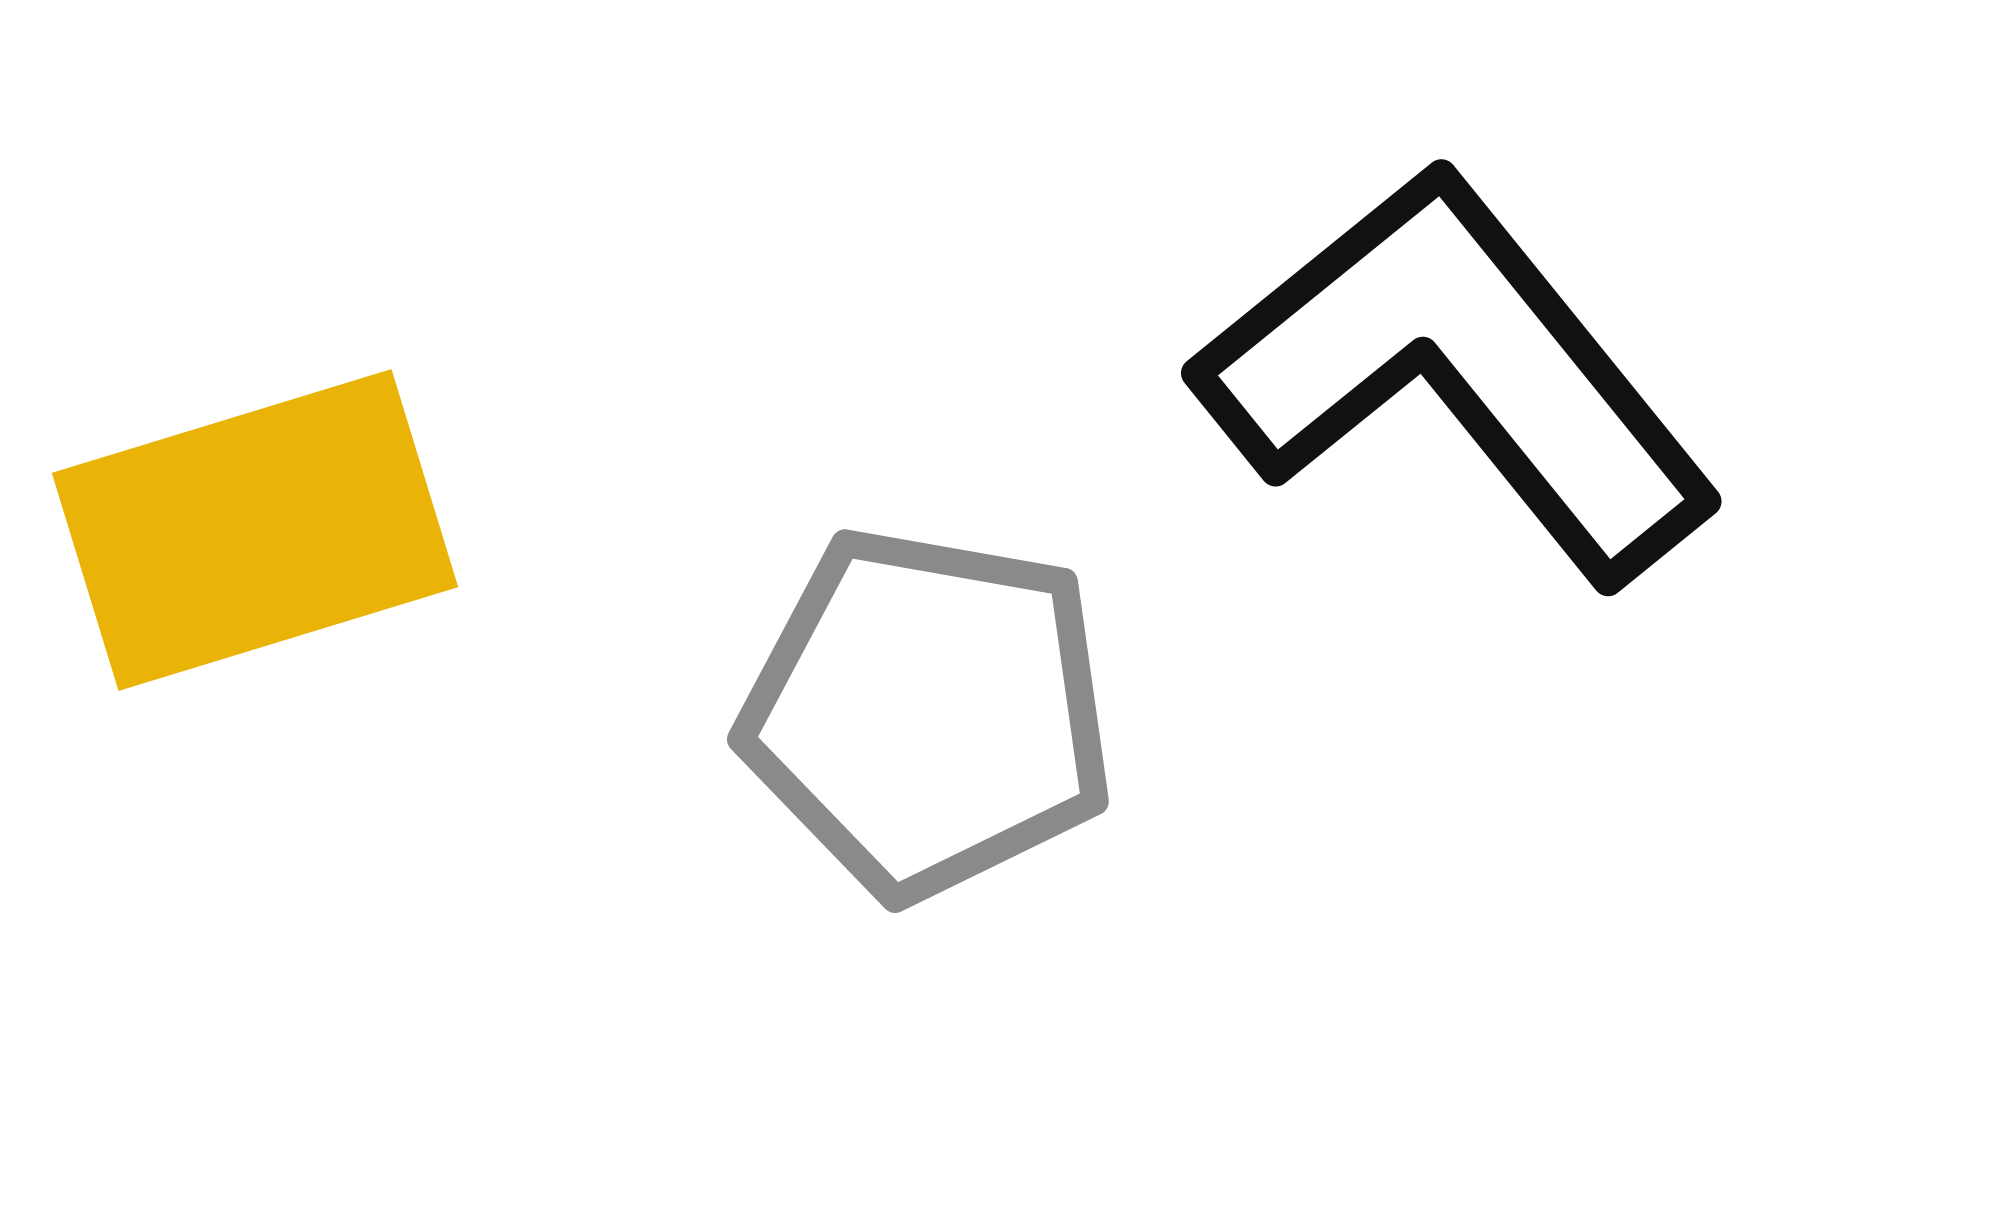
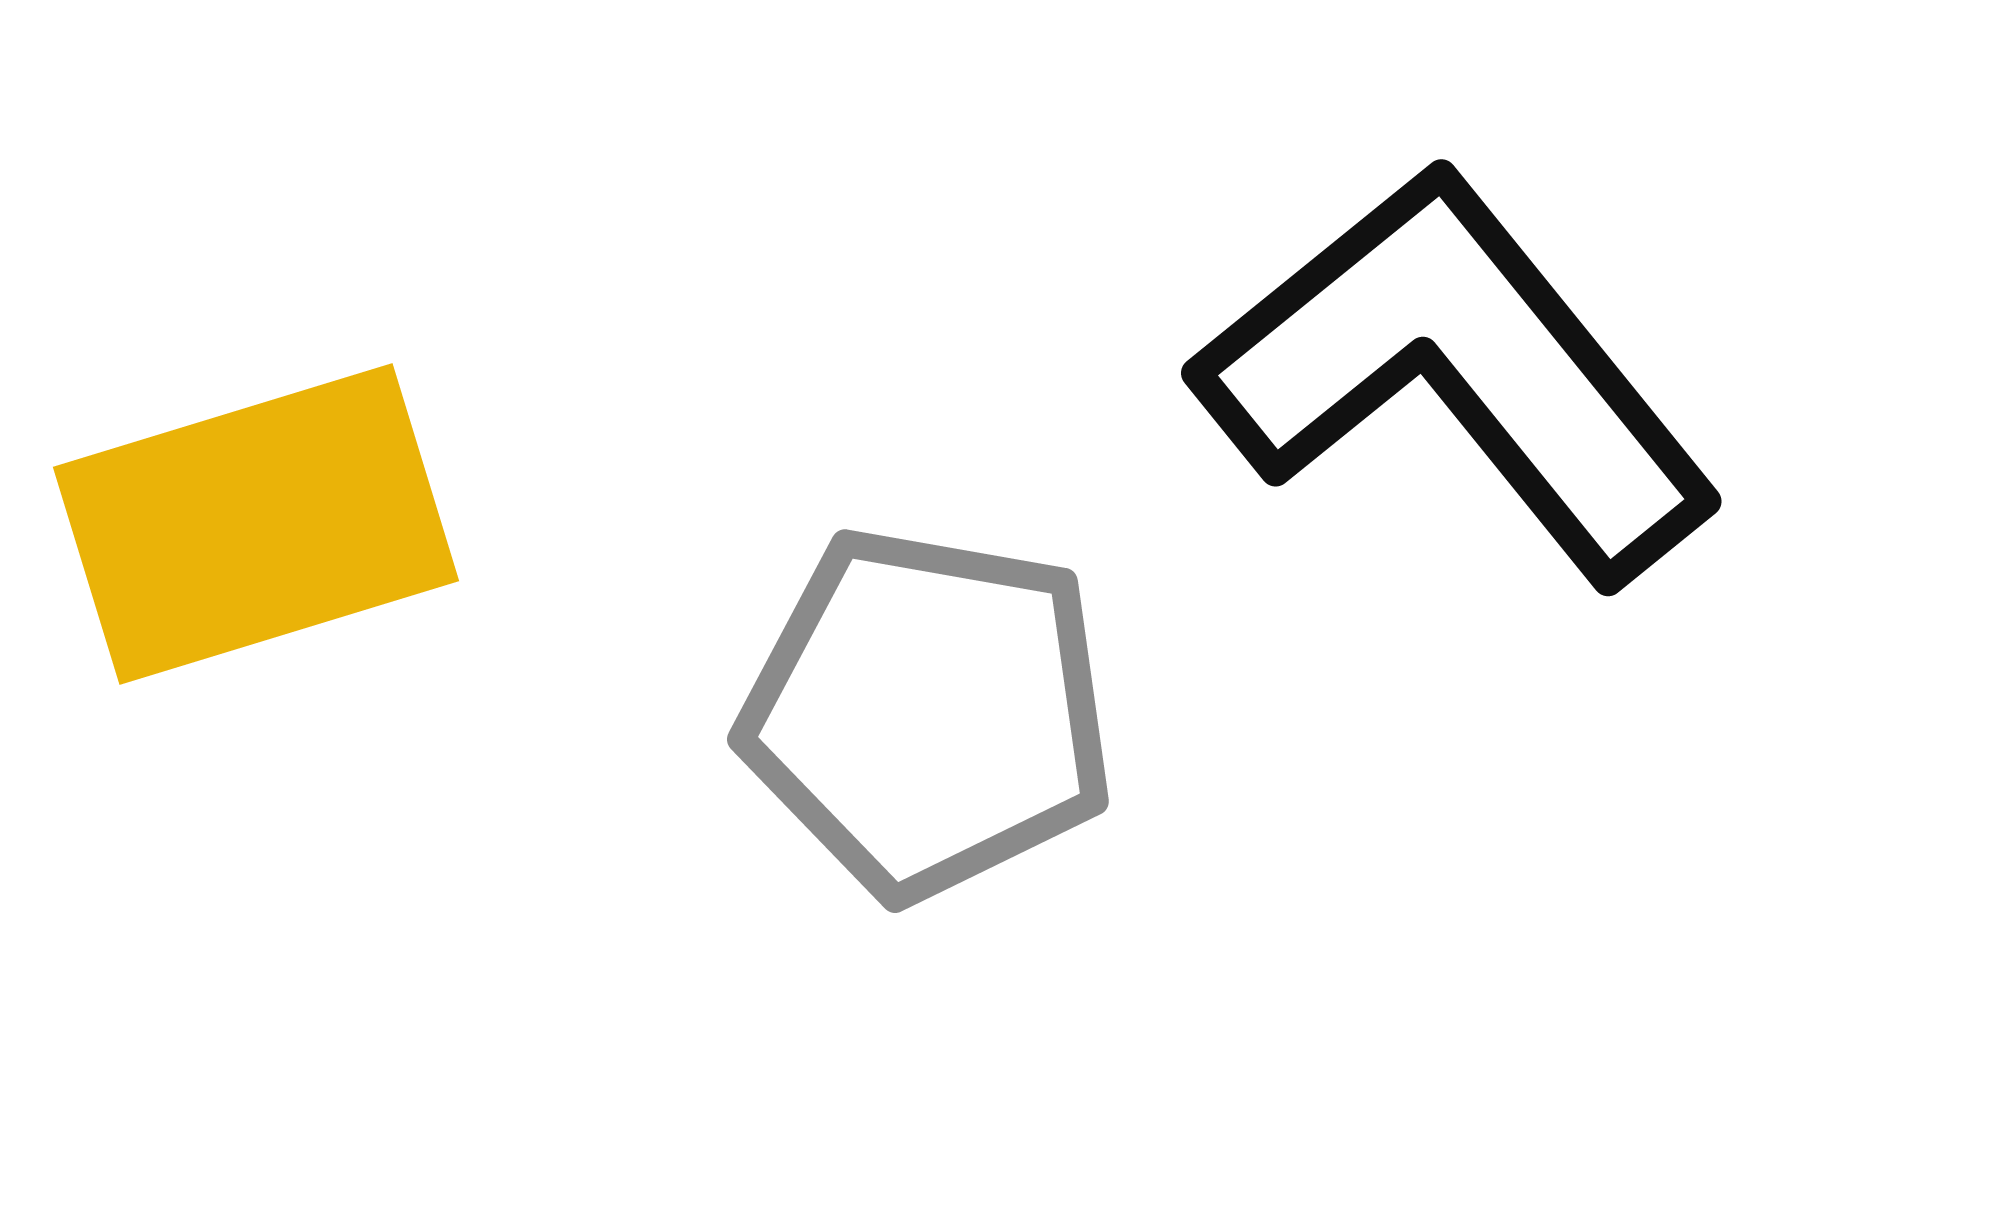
yellow rectangle: moved 1 px right, 6 px up
